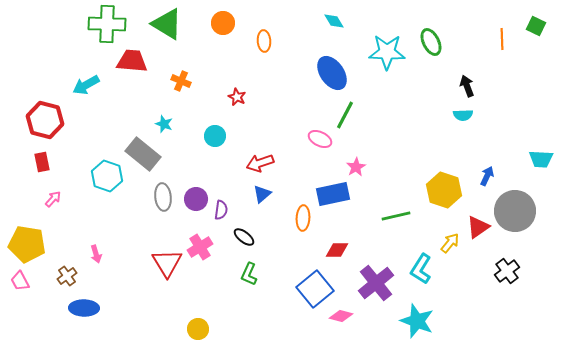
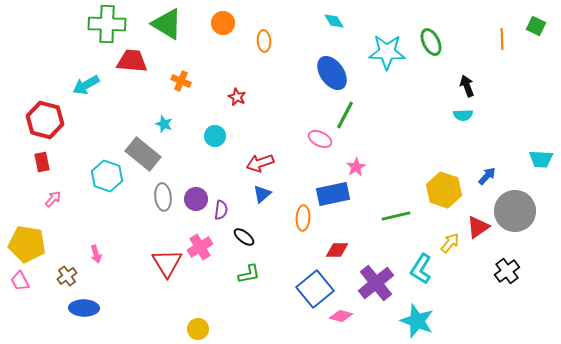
blue arrow at (487, 176): rotated 18 degrees clockwise
green L-shape at (249, 274): rotated 125 degrees counterclockwise
